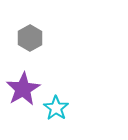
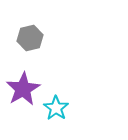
gray hexagon: rotated 15 degrees clockwise
